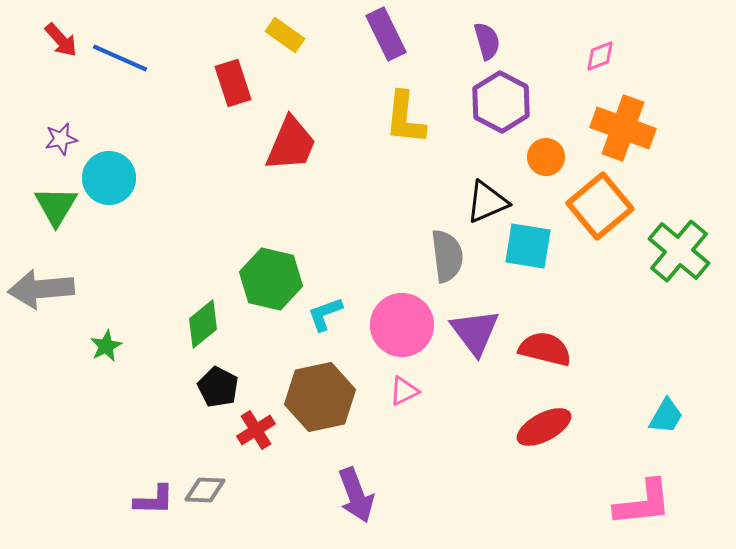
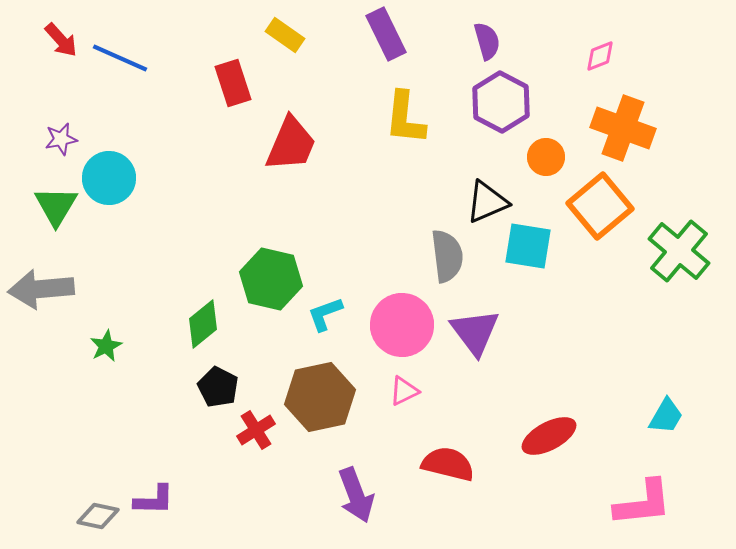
red semicircle: moved 97 px left, 115 px down
red ellipse: moved 5 px right, 9 px down
gray diamond: moved 107 px left, 26 px down; rotated 9 degrees clockwise
